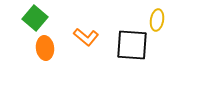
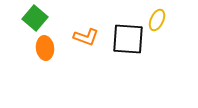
yellow ellipse: rotated 15 degrees clockwise
orange L-shape: rotated 20 degrees counterclockwise
black square: moved 4 px left, 6 px up
